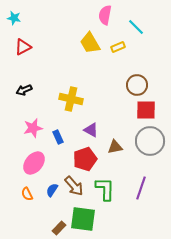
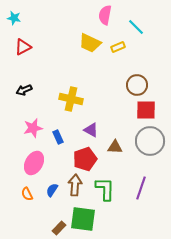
yellow trapezoid: rotated 35 degrees counterclockwise
brown triangle: rotated 14 degrees clockwise
pink ellipse: rotated 10 degrees counterclockwise
brown arrow: moved 1 px right, 1 px up; rotated 135 degrees counterclockwise
